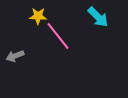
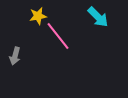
yellow star: rotated 12 degrees counterclockwise
gray arrow: rotated 54 degrees counterclockwise
